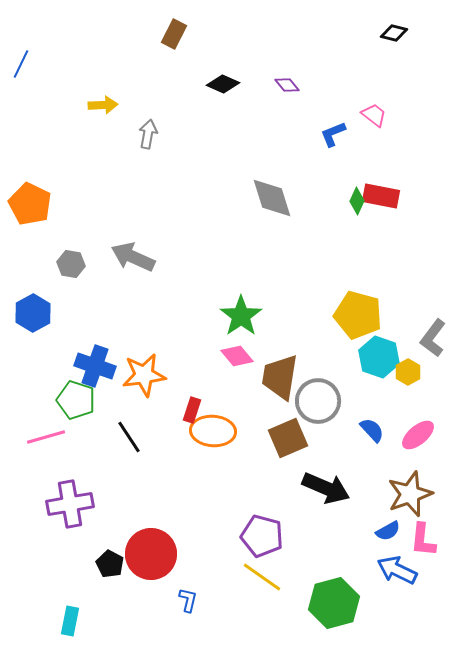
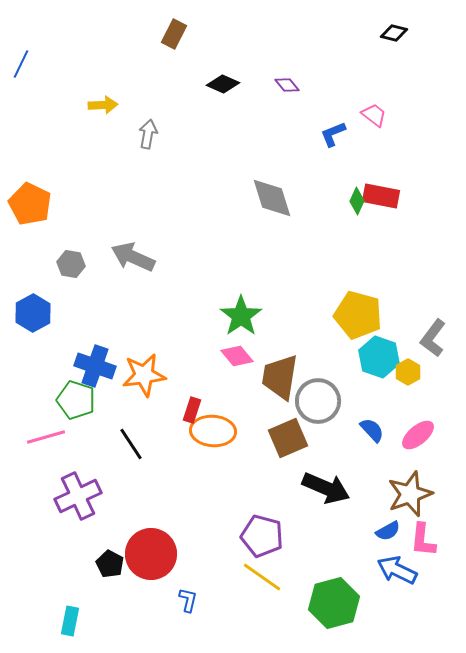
black line at (129, 437): moved 2 px right, 7 px down
purple cross at (70, 504): moved 8 px right, 8 px up; rotated 15 degrees counterclockwise
